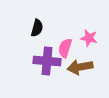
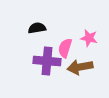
black semicircle: rotated 114 degrees counterclockwise
